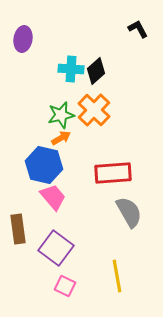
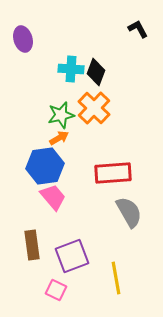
purple ellipse: rotated 25 degrees counterclockwise
black diamond: moved 1 px down; rotated 28 degrees counterclockwise
orange cross: moved 2 px up
orange arrow: moved 2 px left
blue hexagon: moved 1 px right, 1 px down; rotated 21 degrees counterclockwise
brown rectangle: moved 14 px right, 16 px down
purple square: moved 16 px right, 8 px down; rotated 32 degrees clockwise
yellow line: moved 1 px left, 2 px down
pink square: moved 9 px left, 4 px down
